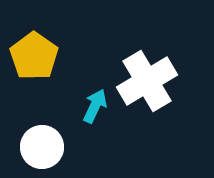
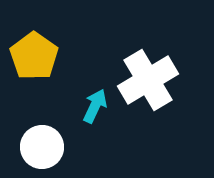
white cross: moved 1 px right, 1 px up
